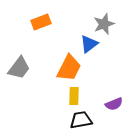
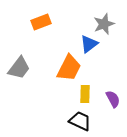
yellow rectangle: moved 11 px right, 2 px up
purple semicircle: moved 1 px left, 5 px up; rotated 96 degrees counterclockwise
black trapezoid: moved 1 px left, 1 px down; rotated 35 degrees clockwise
